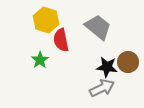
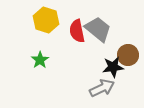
gray trapezoid: moved 2 px down
red semicircle: moved 16 px right, 9 px up
brown circle: moved 7 px up
black star: moved 6 px right; rotated 15 degrees counterclockwise
